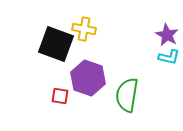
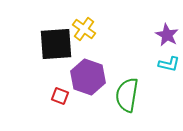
yellow cross: rotated 25 degrees clockwise
black square: rotated 24 degrees counterclockwise
cyan L-shape: moved 7 px down
purple hexagon: moved 1 px up
red square: rotated 12 degrees clockwise
